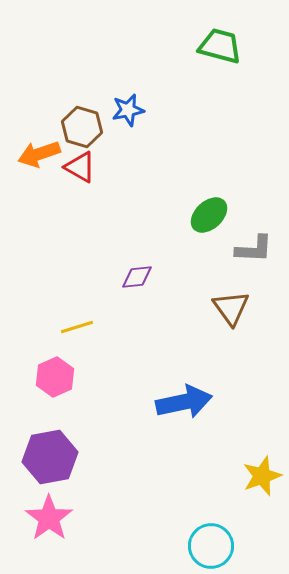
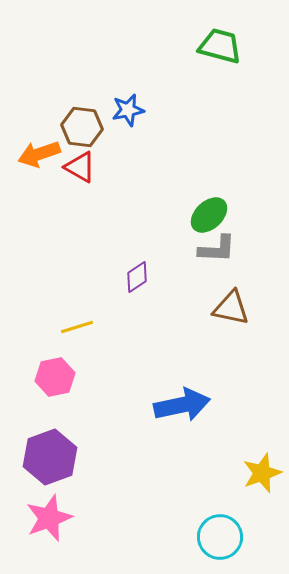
brown hexagon: rotated 9 degrees counterclockwise
gray L-shape: moved 37 px left
purple diamond: rotated 28 degrees counterclockwise
brown triangle: rotated 42 degrees counterclockwise
pink hexagon: rotated 12 degrees clockwise
blue arrow: moved 2 px left, 3 px down
purple hexagon: rotated 10 degrees counterclockwise
yellow star: moved 3 px up
pink star: rotated 15 degrees clockwise
cyan circle: moved 9 px right, 9 px up
